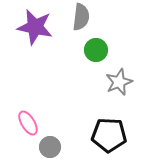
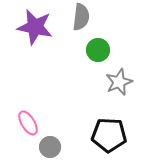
green circle: moved 2 px right
